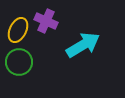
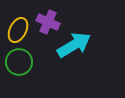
purple cross: moved 2 px right, 1 px down
cyan arrow: moved 9 px left
